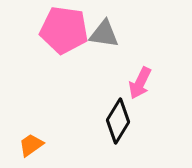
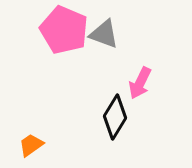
pink pentagon: rotated 15 degrees clockwise
gray triangle: rotated 12 degrees clockwise
black diamond: moved 3 px left, 4 px up
